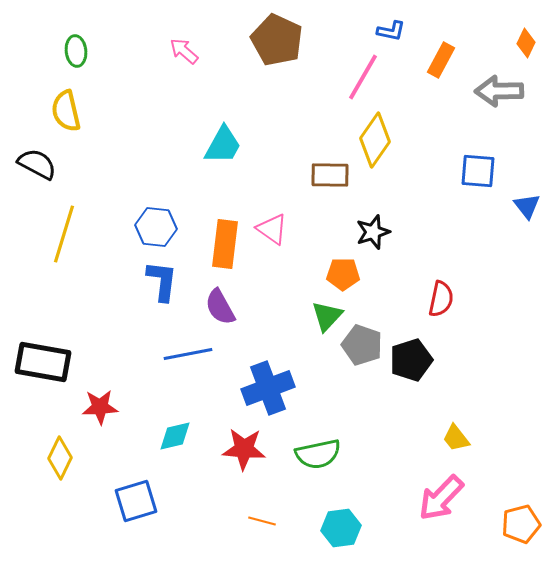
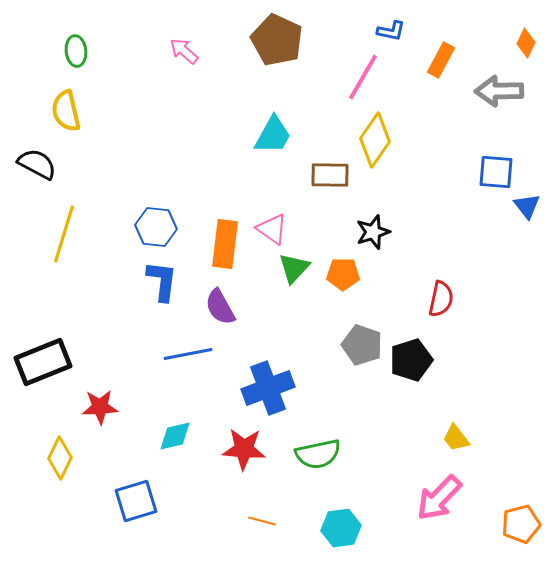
cyan trapezoid at (223, 145): moved 50 px right, 10 px up
blue square at (478, 171): moved 18 px right, 1 px down
green triangle at (327, 316): moved 33 px left, 48 px up
black rectangle at (43, 362): rotated 32 degrees counterclockwise
pink arrow at (441, 498): moved 2 px left
